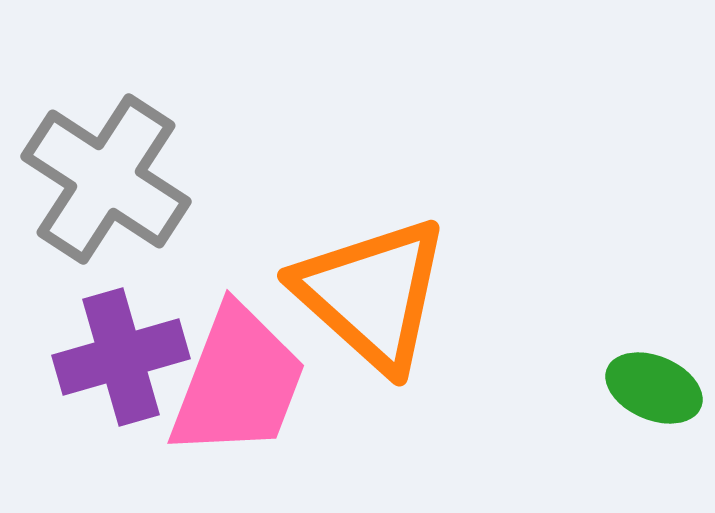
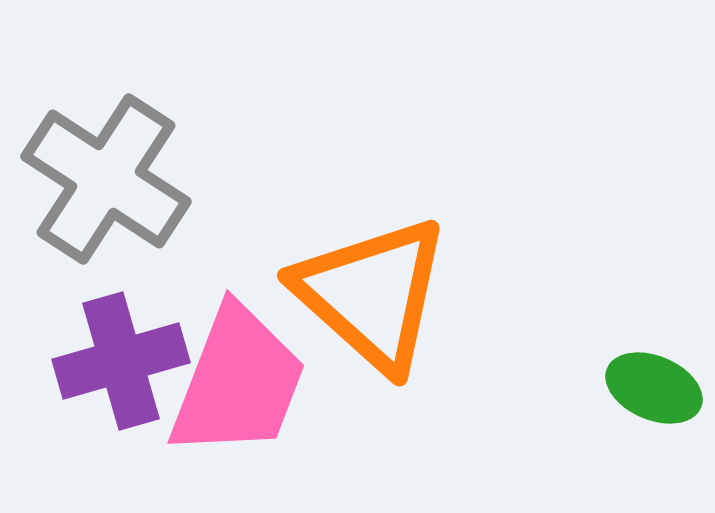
purple cross: moved 4 px down
